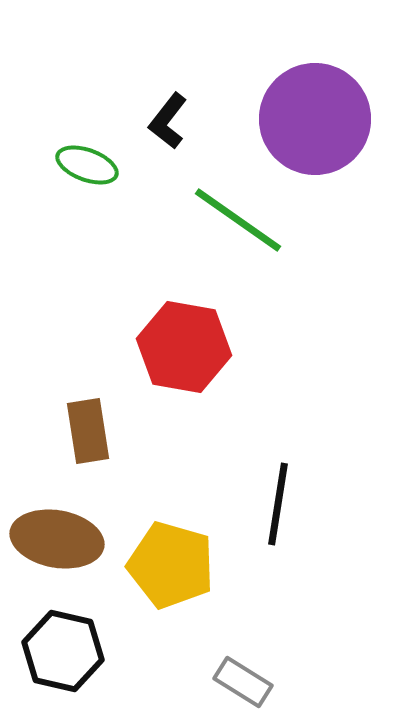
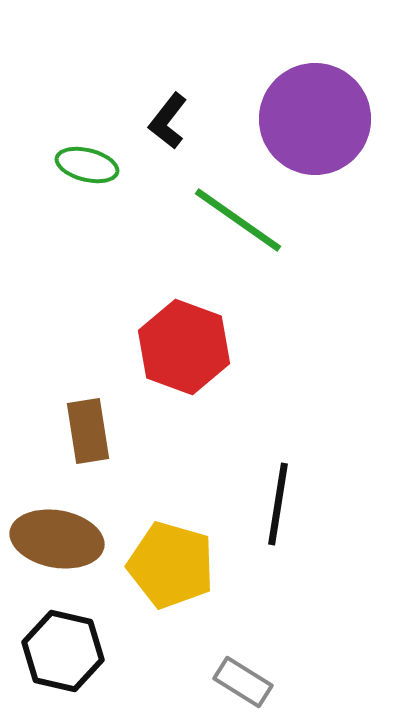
green ellipse: rotated 6 degrees counterclockwise
red hexagon: rotated 10 degrees clockwise
